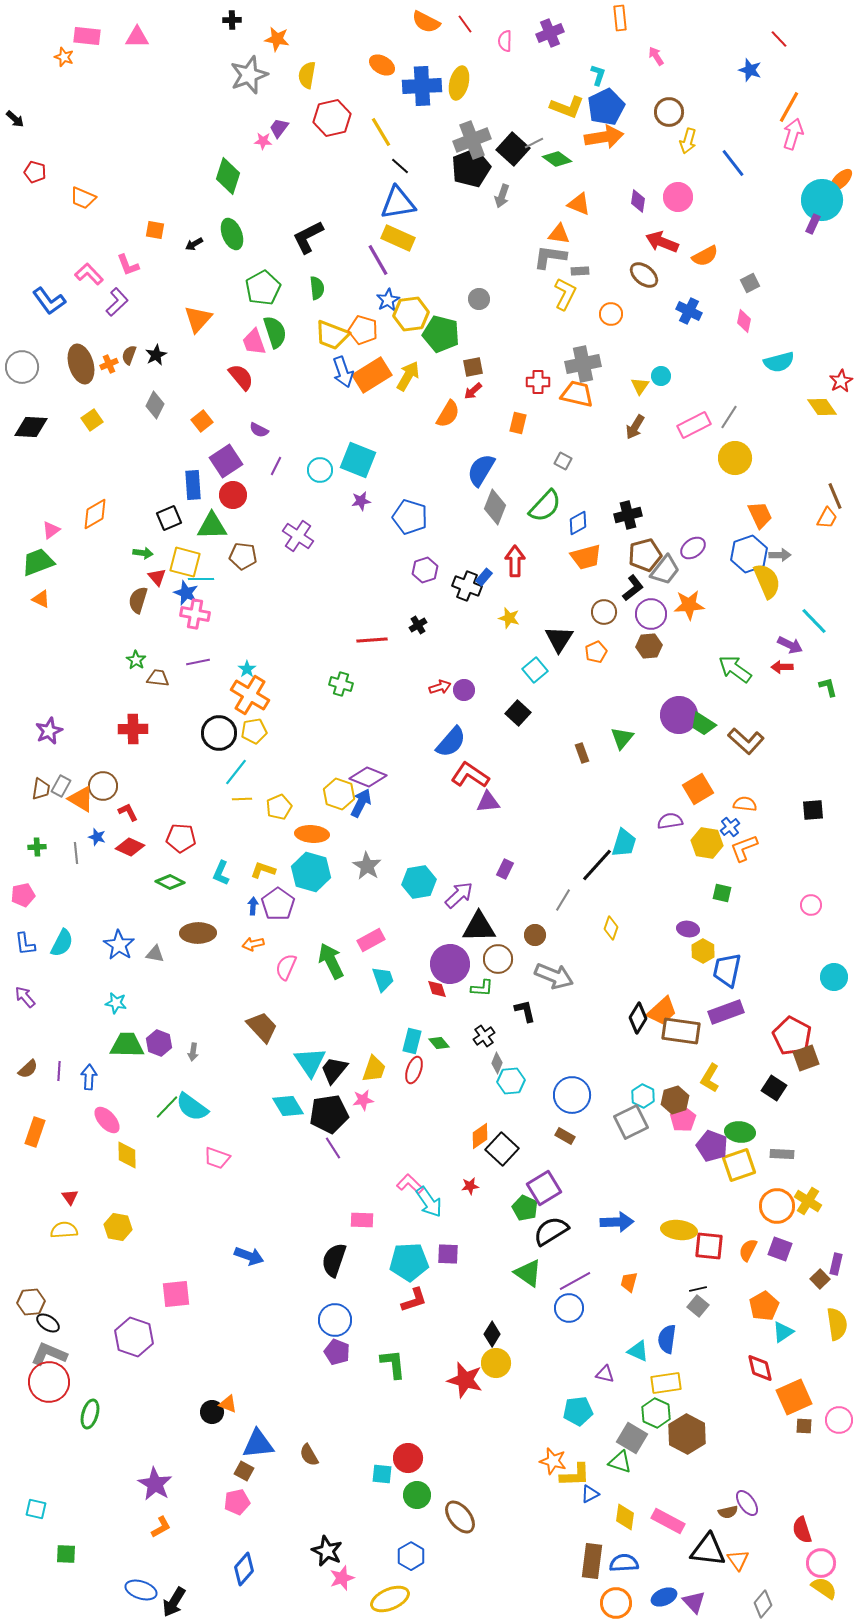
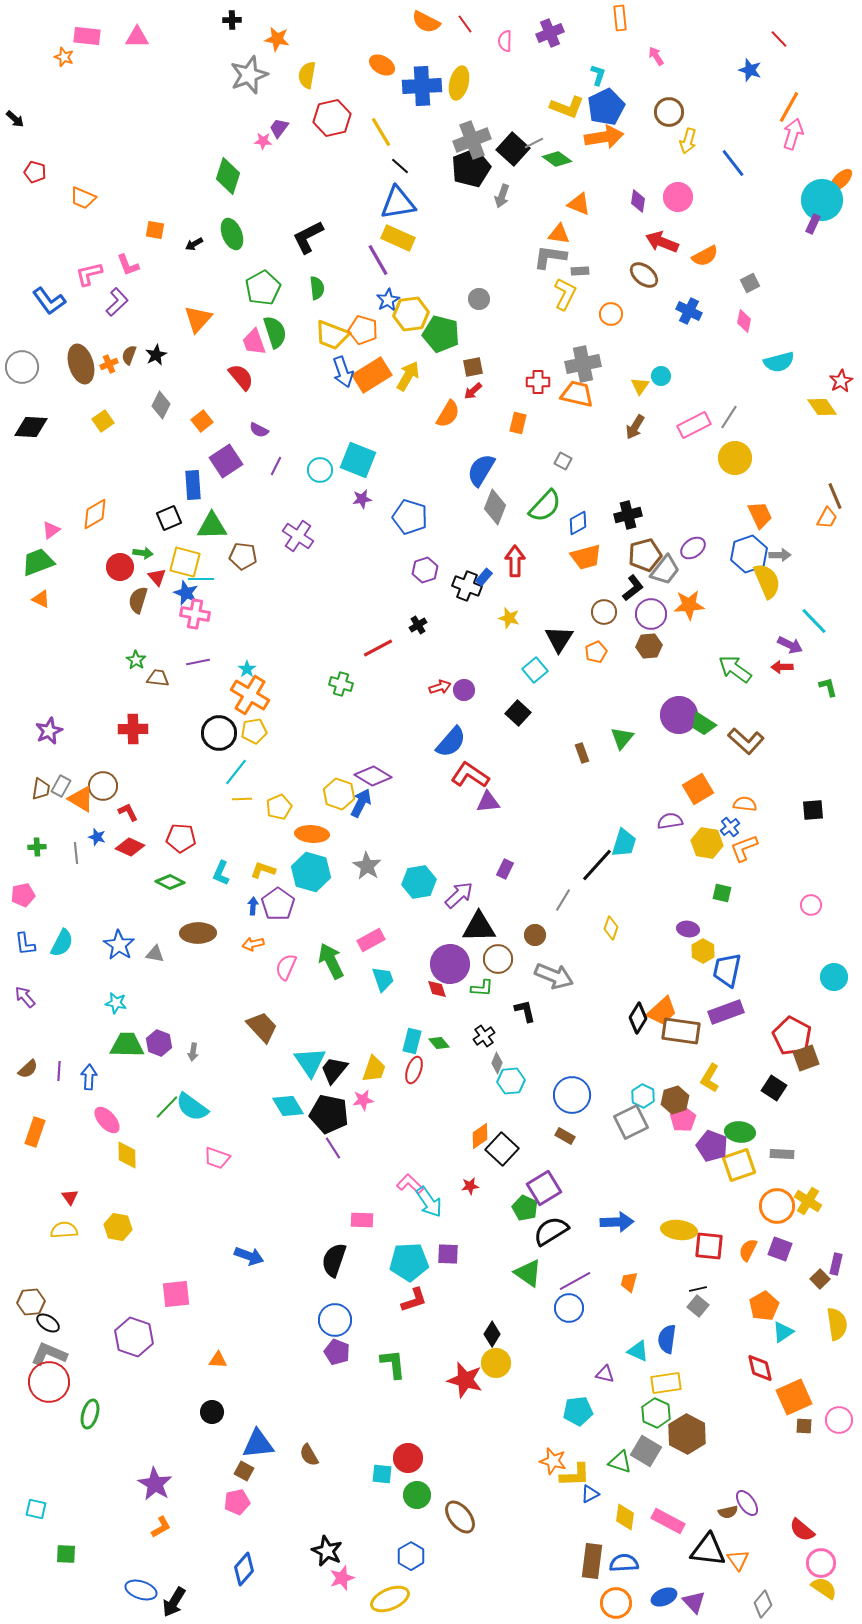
pink L-shape at (89, 274): rotated 60 degrees counterclockwise
gray diamond at (155, 405): moved 6 px right
yellow square at (92, 420): moved 11 px right, 1 px down
red circle at (233, 495): moved 113 px left, 72 px down
purple star at (361, 501): moved 1 px right, 2 px up
red line at (372, 640): moved 6 px right, 8 px down; rotated 24 degrees counterclockwise
purple diamond at (368, 777): moved 5 px right, 1 px up; rotated 9 degrees clockwise
black pentagon at (329, 1114): rotated 21 degrees clockwise
orange triangle at (228, 1404): moved 10 px left, 44 px up; rotated 18 degrees counterclockwise
gray square at (632, 1438): moved 14 px right, 13 px down
red semicircle at (802, 1530): rotated 32 degrees counterclockwise
